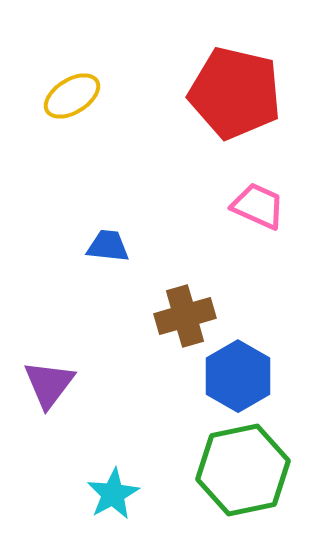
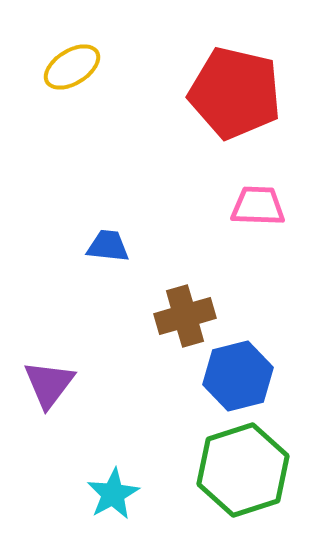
yellow ellipse: moved 29 px up
pink trapezoid: rotated 22 degrees counterclockwise
blue hexagon: rotated 16 degrees clockwise
green hexagon: rotated 6 degrees counterclockwise
